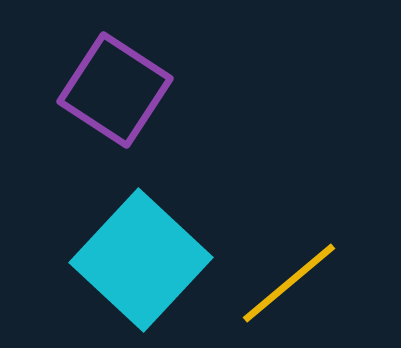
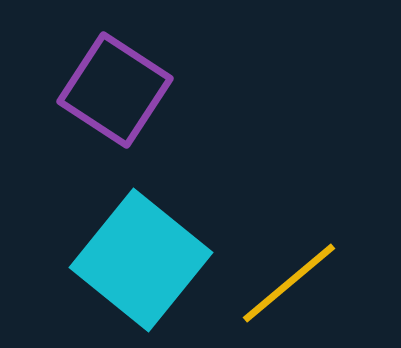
cyan square: rotated 4 degrees counterclockwise
